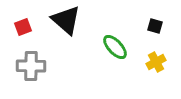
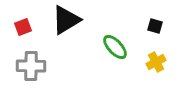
black triangle: rotated 48 degrees clockwise
